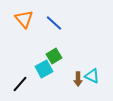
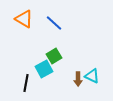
orange triangle: rotated 18 degrees counterclockwise
black line: moved 6 px right, 1 px up; rotated 30 degrees counterclockwise
